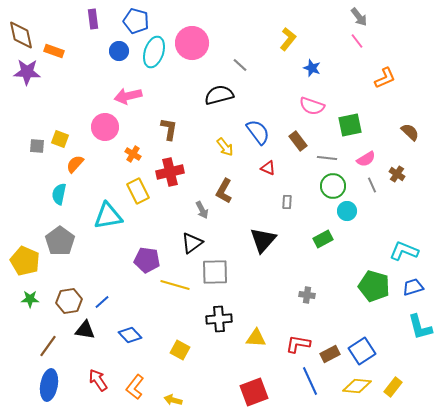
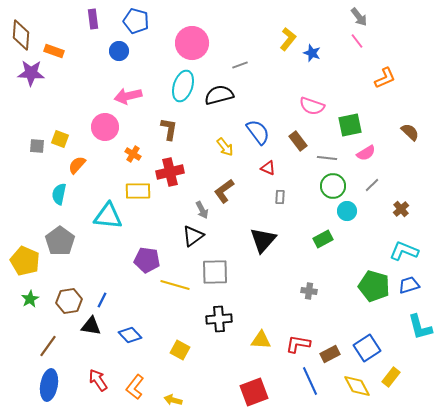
brown diamond at (21, 35): rotated 16 degrees clockwise
cyan ellipse at (154, 52): moved 29 px right, 34 px down
gray line at (240, 65): rotated 63 degrees counterclockwise
blue star at (312, 68): moved 15 px up
purple star at (27, 72): moved 4 px right, 1 px down
pink semicircle at (366, 159): moved 6 px up
orange semicircle at (75, 164): moved 2 px right, 1 px down
brown cross at (397, 174): moved 4 px right, 35 px down; rotated 14 degrees clockwise
gray line at (372, 185): rotated 70 degrees clockwise
yellow rectangle at (138, 191): rotated 65 degrees counterclockwise
brown L-shape at (224, 191): rotated 25 degrees clockwise
gray rectangle at (287, 202): moved 7 px left, 5 px up
cyan triangle at (108, 216): rotated 16 degrees clockwise
black triangle at (192, 243): moved 1 px right, 7 px up
blue trapezoid at (413, 287): moved 4 px left, 2 px up
gray cross at (307, 295): moved 2 px right, 4 px up
green star at (30, 299): rotated 30 degrees counterclockwise
blue line at (102, 302): moved 2 px up; rotated 21 degrees counterclockwise
black triangle at (85, 330): moved 6 px right, 4 px up
yellow triangle at (256, 338): moved 5 px right, 2 px down
blue square at (362, 351): moved 5 px right, 3 px up
yellow diamond at (357, 386): rotated 56 degrees clockwise
yellow rectangle at (393, 387): moved 2 px left, 10 px up
